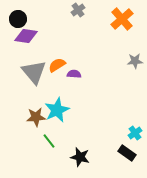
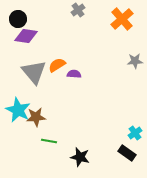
cyan star: moved 39 px left; rotated 20 degrees counterclockwise
green line: rotated 42 degrees counterclockwise
